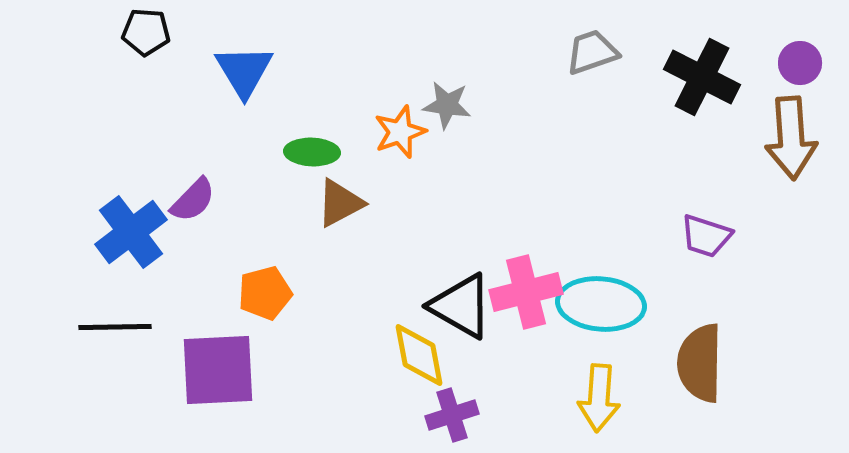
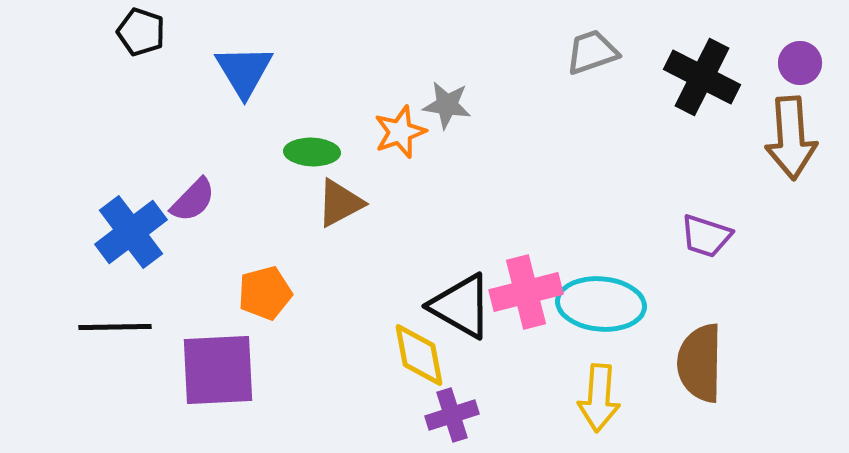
black pentagon: moved 5 px left; rotated 15 degrees clockwise
